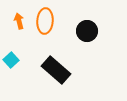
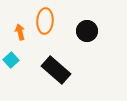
orange arrow: moved 1 px right, 11 px down
